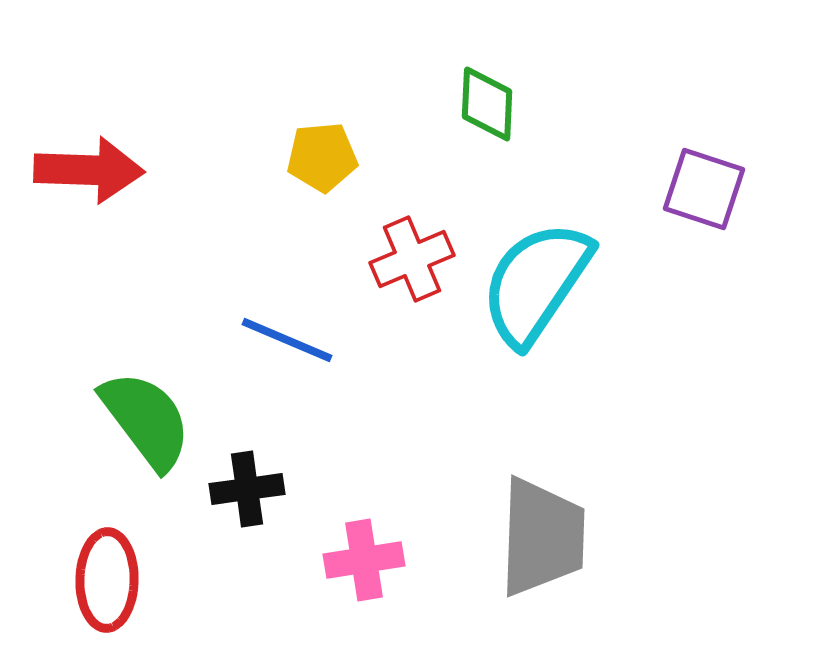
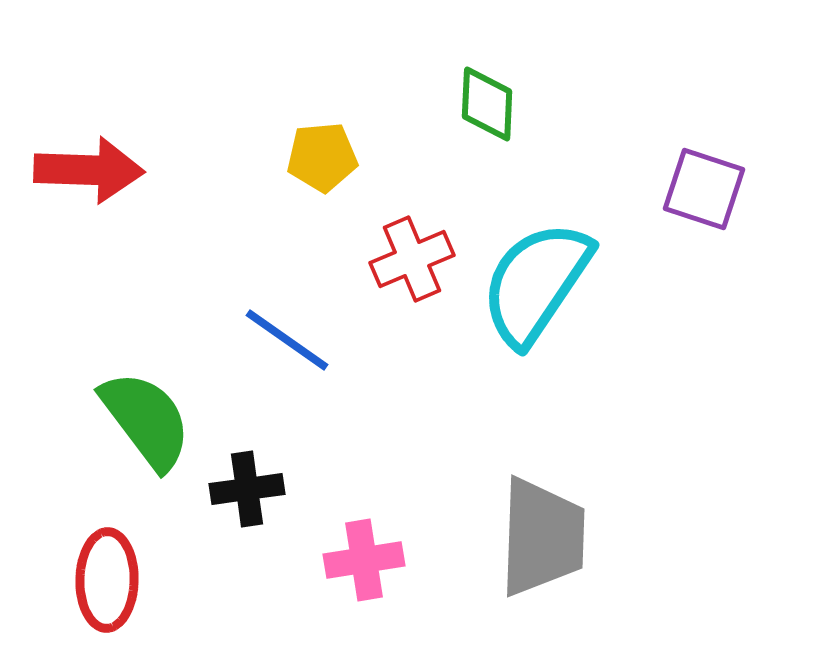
blue line: rotated 12 degrees clockwise
